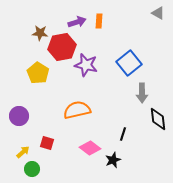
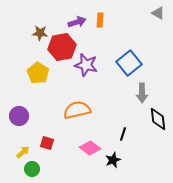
orange rectangle: moved 1 px right, 1 px up
